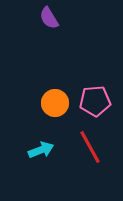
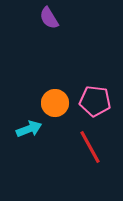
pink pentagon: rotated 12 degrees clockwise
cyan arrow: moved 12 px left, 21 px up
